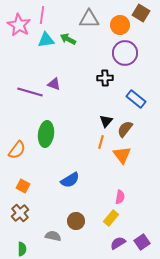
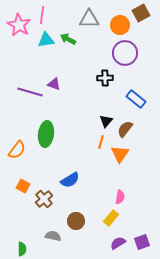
brown square: rotated 30 degrees clockwise
orange triangle: moved 2 px left, 1 px up; rotated 12 degrees clockwise
brown cross: moved 24 px right, 14 px up
purple square: rotated 14 degrees clockwise
